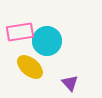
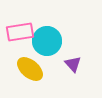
yellow ellipse: moved 2 px down
purple triangle: moved 3 px right, 19 px up
